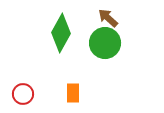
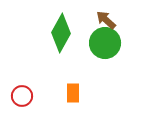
brown arrow: moved 2 px left, 2 px down
red circle: moved 1 px left, 2 px down
